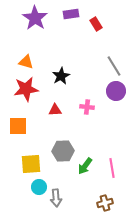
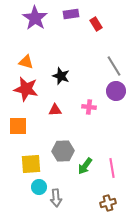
black star: rotated 24 degrees counterclockwise
red star: rotated 20 degrees clockwise
pink cross: moved 2 px right
brown cross: moved 3 px right
